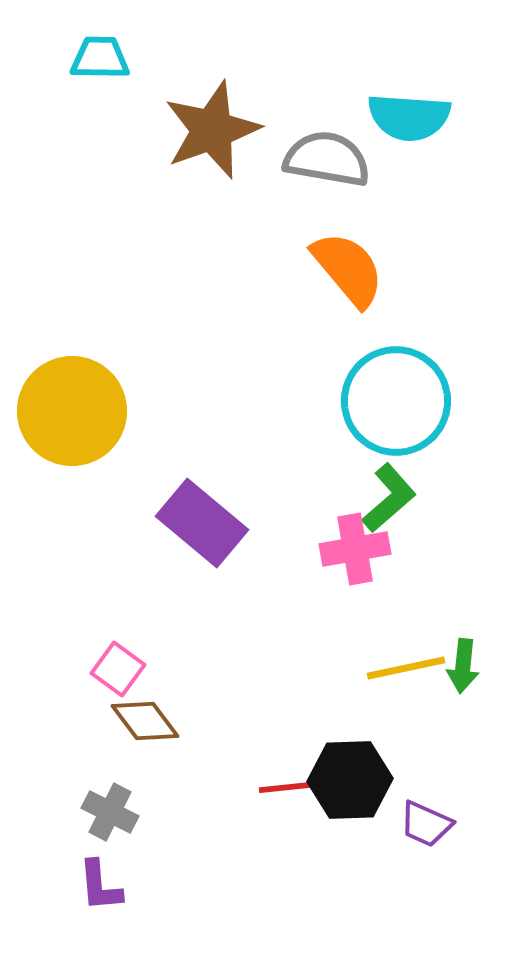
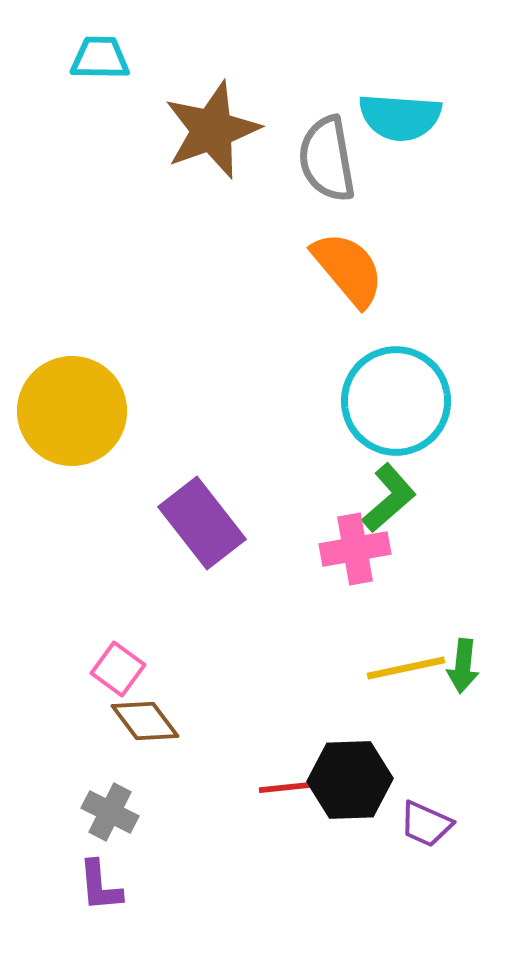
cyan semicircle: moved 9 px left
gray semicircle: rotated 110 degrees counterclockwise
purple rectangle: rotated 12 degrees clockwise
